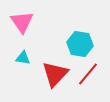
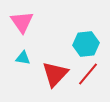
cyan hexagon: moved 6 px right; rotated 15 degrees counterclockwise
